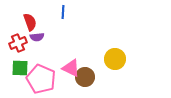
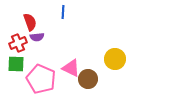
green square: moved 4 px left, 4 px up
brown circle: moved 3 px right, 2 px down
